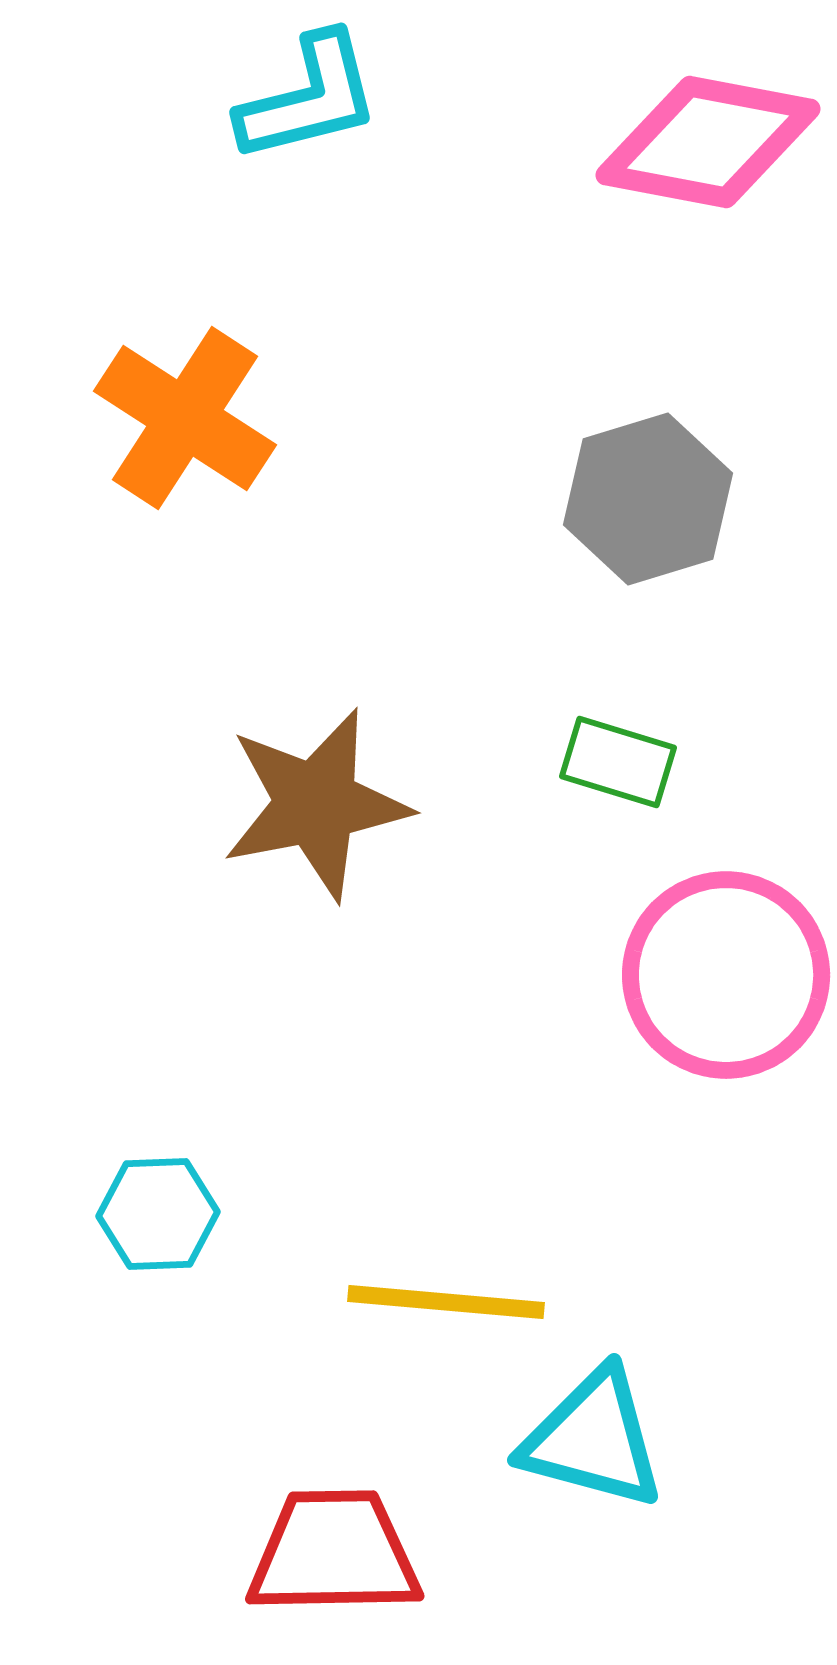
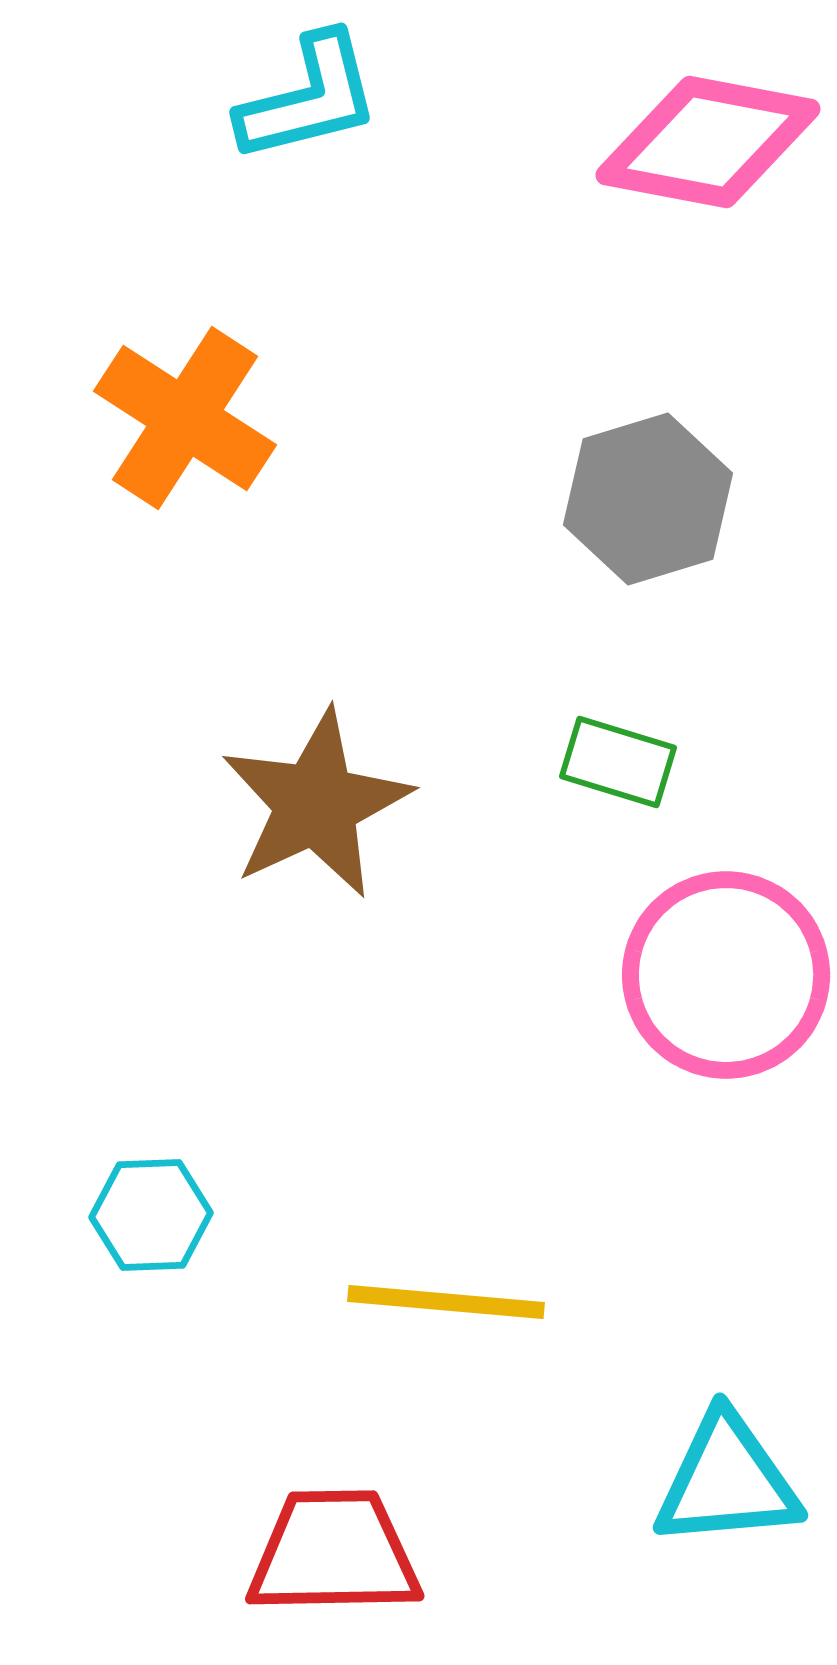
brown star: rotated 14 degrees counterclockwise
cyan hexagon: moved 7 px left, 1 px down
cyan triangle: moved 134 px right, 42 px down; rotated 20 degrees counterclockwise
